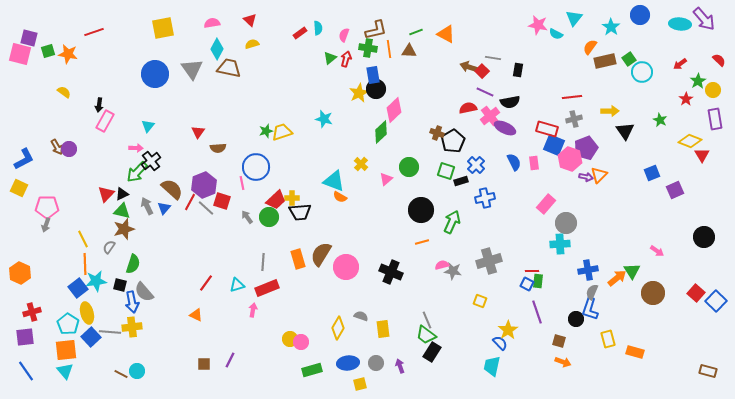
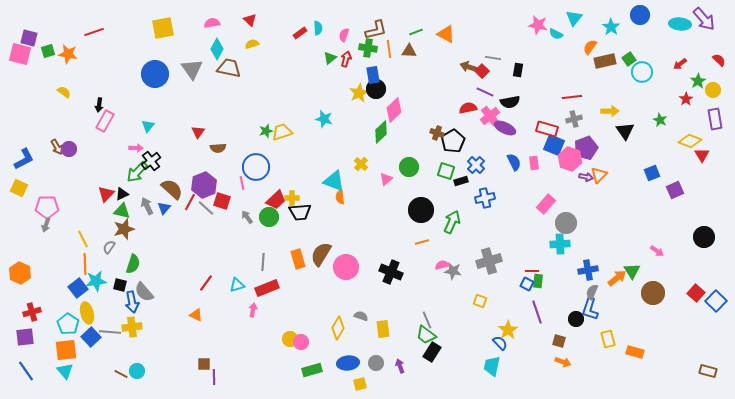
orange semicircle at (340, 197): rotated 56 degrees clockwise
purple line at (230, 360): moved 16 px left, 17 px down; rotated 28 degrees counterclockwise
